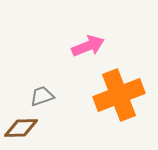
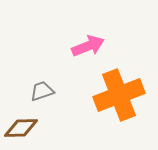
gray trapezoid: moved 5 px up
